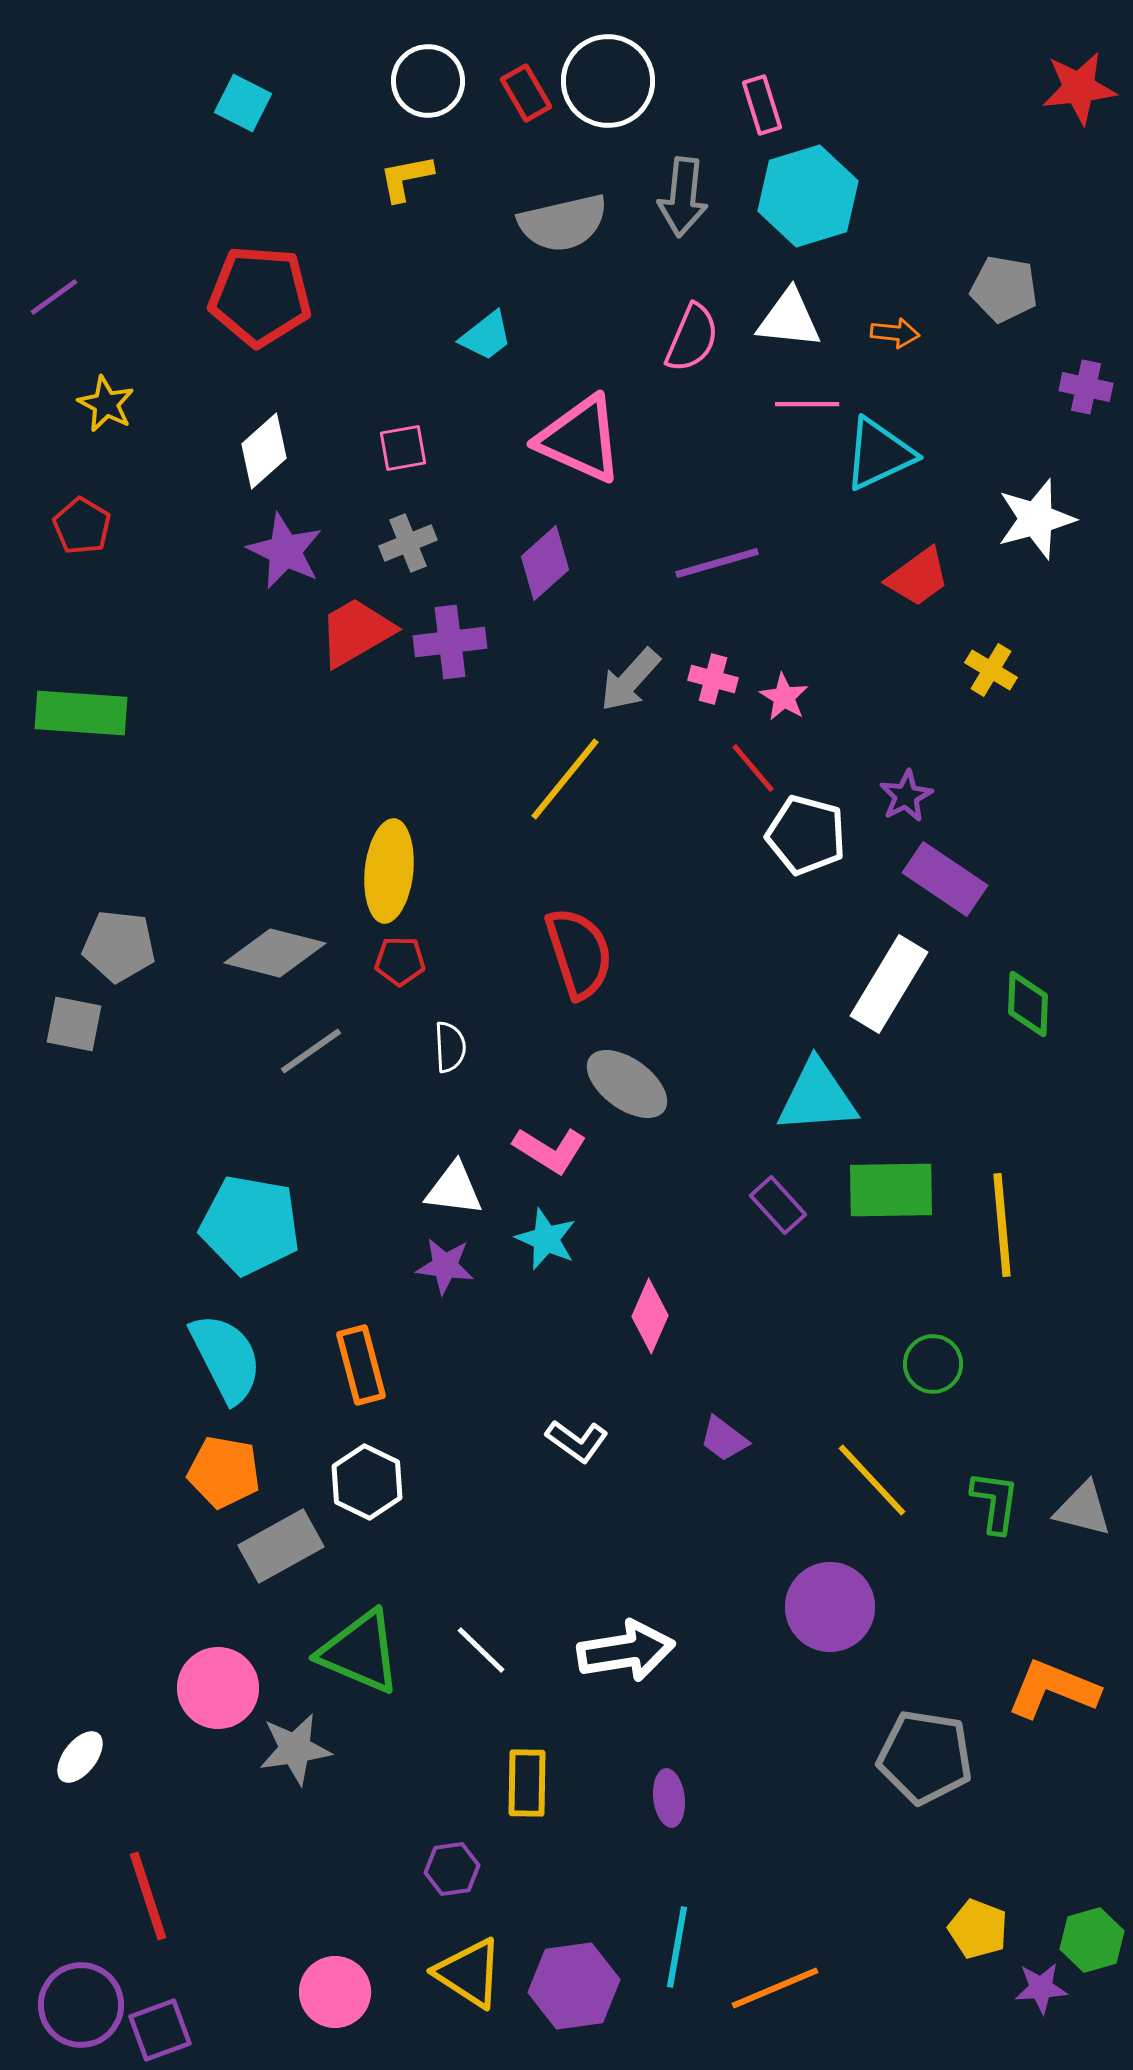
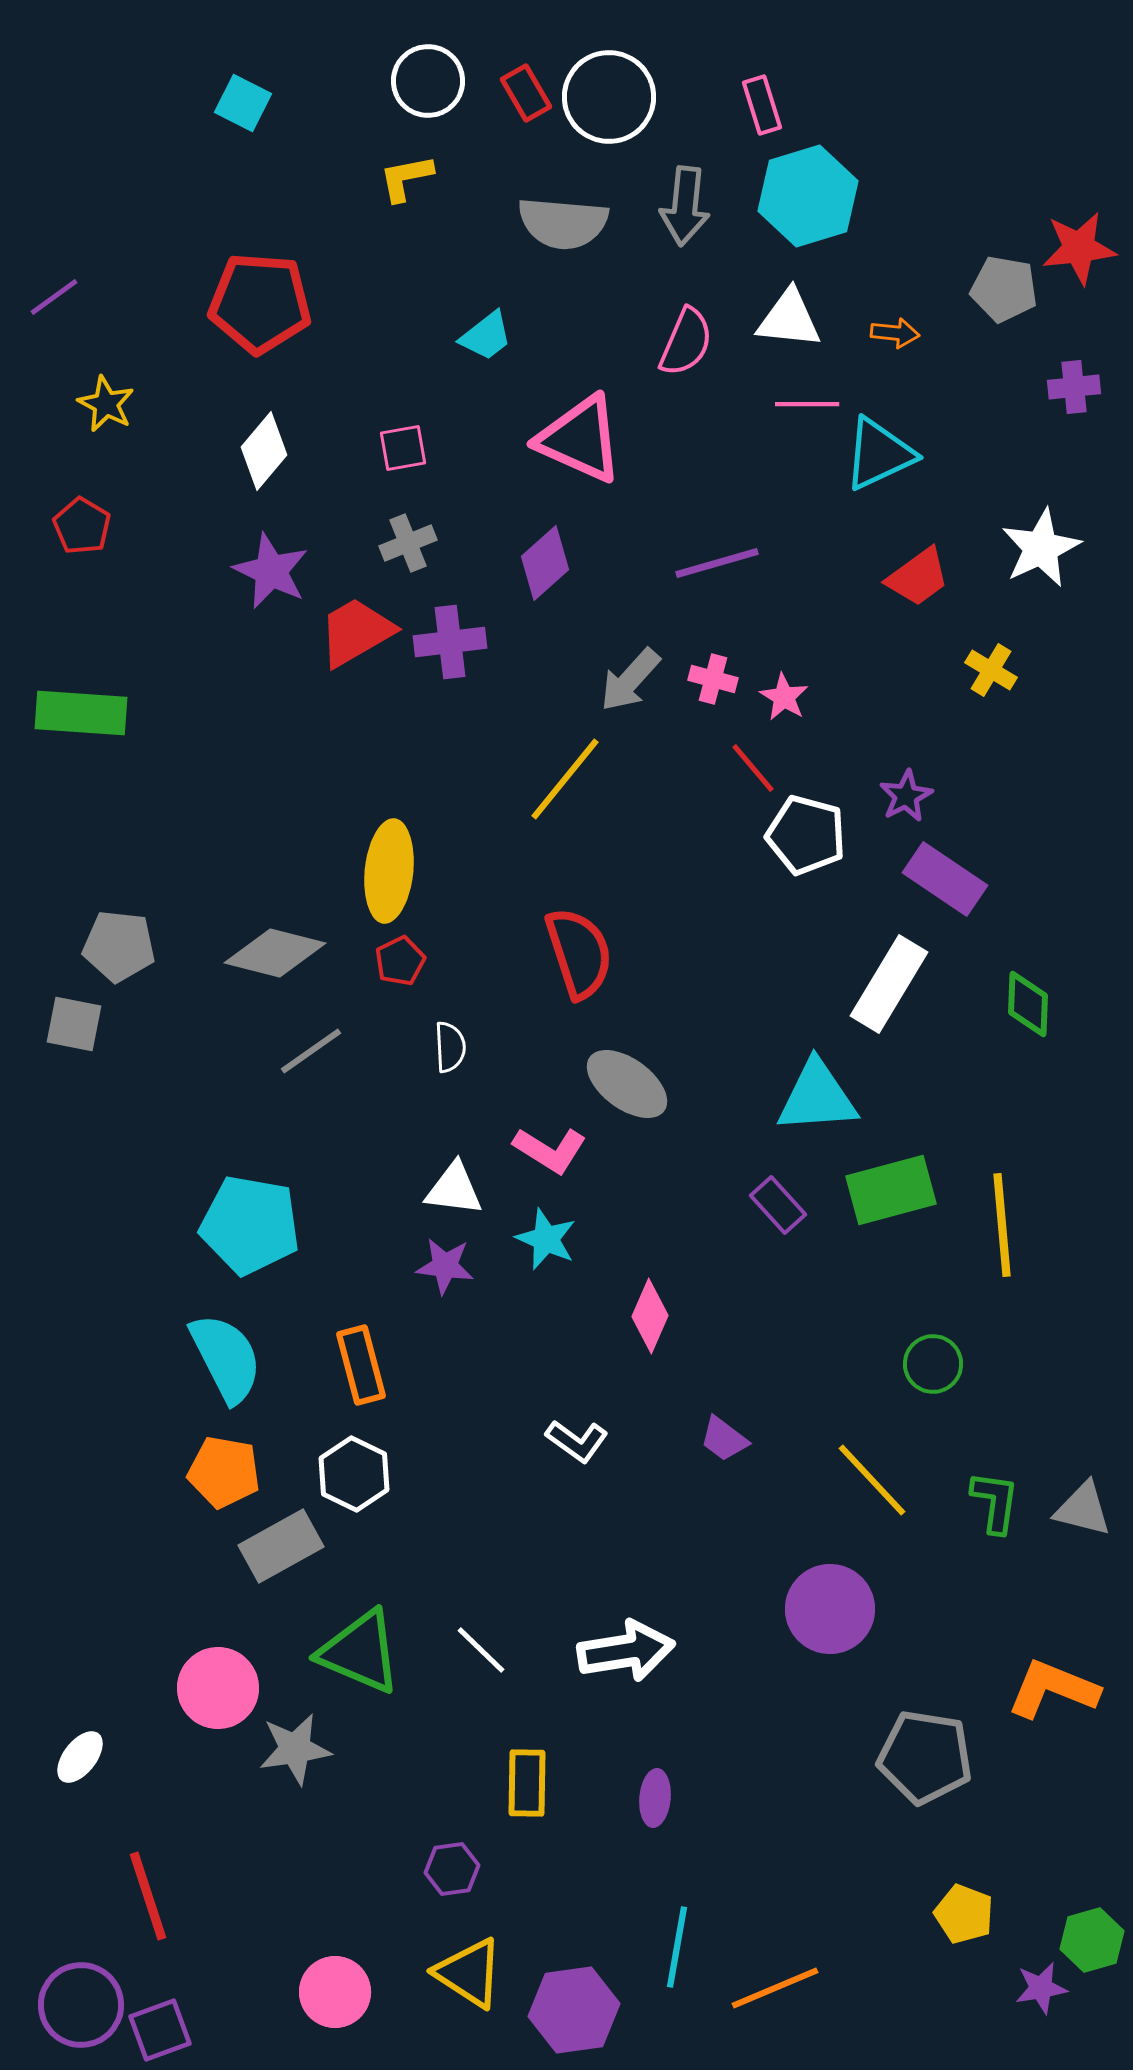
white circle at (608, 81): moved 1 px right, 16 px down
red star at (1079, 88): moved 160 px down
gray arrow at (683, 197): moved 2 px right, 9 px down
gray semicircle at (563, 223): rotated 18 degrees clockwise
red pentagon at (260, 296): moved 7 px down
pink semicircle at (692, 338): moved 6 px left, 4 px down
purple cross at (1086, 387): moved 12 px left; rotated 18 degrees counterclockwise
white diamond at (264, 451): rotated 8 degrees counterclockwise
white star at (1036, 519): moved 5 px right, 29 px down; rotated 10 degrees counterclockwise
purple star at (285, 551): moved 14 px left, 20 px down
red pentagon at (400, 961): rotated 27 degrees counterclockwise
green rectangle at (891, 1190): rotated 14 degrees counterclockwise
white hexagon at (367, 1482): moved 13 px left, 8 px up
purple circle at (830, 1607): moved 2 px down
purple ellipse at (669, 1798): moved 14 px left; rotated 12 degrees clockwise
yellow pentagon at (978, 1929): moved 14 px left, 15 px up
purple hexagon at (574, 1986): moved 24 px down
purple star at (1041, 1988): rotated 6 degrees counterclockwise
